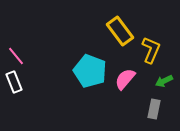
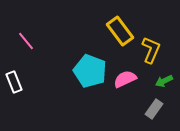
pink line: moved 10 px right, 15 px up
pink semicircle: rotated 25 degrees clockwise
gray rectangle: rotated 24 degrees clockwise
